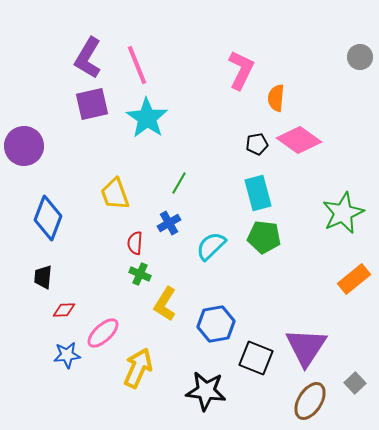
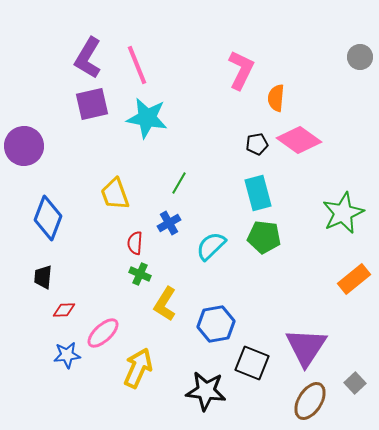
cyan star: rotated 24 degrees counterclockwise
black square: moved 4 px left, 5 px down
